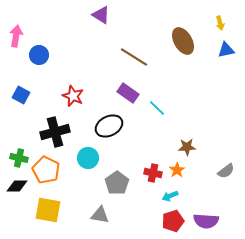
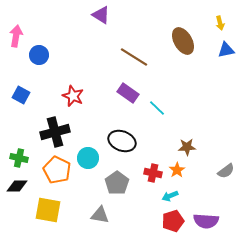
black ellipse: moved 13 px right, 15 px down; rotated 48 degrees clockwise
orange pentagon: moved 11 px right
